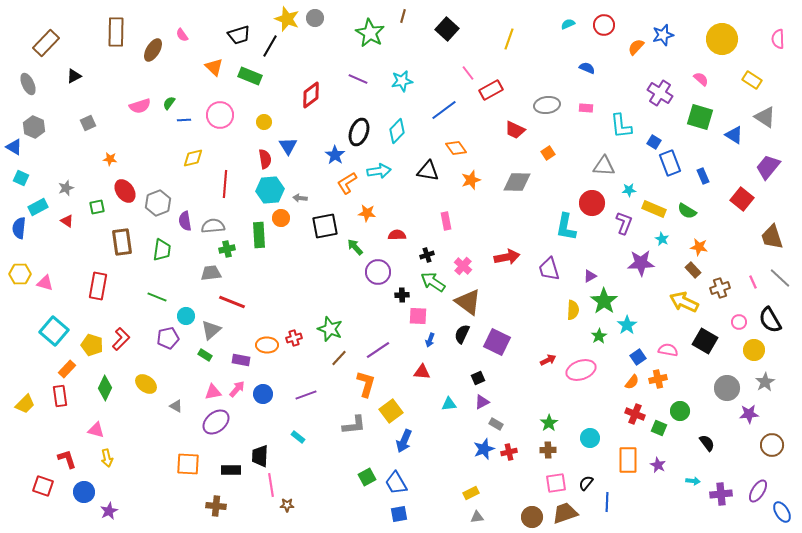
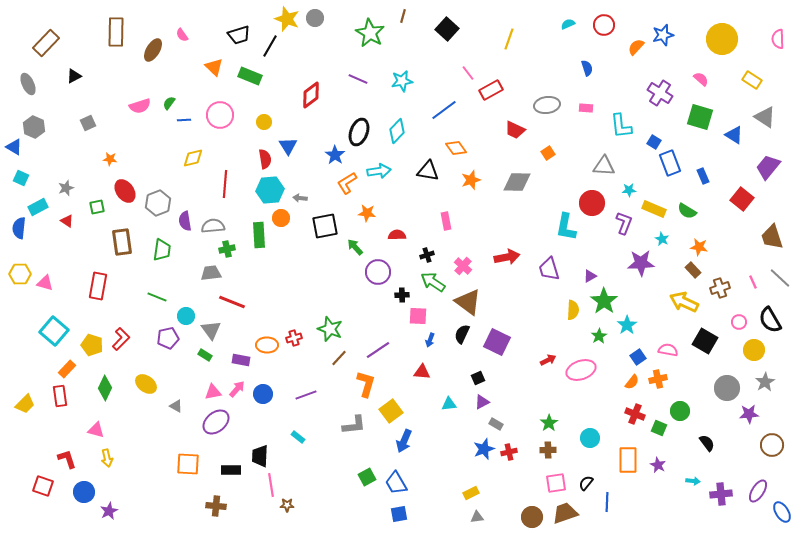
blue semicircle at (587, 68): rotated 49 degrees clockwise
gray triangle at (211, 330): rotated 25 degrees counterclockwise
